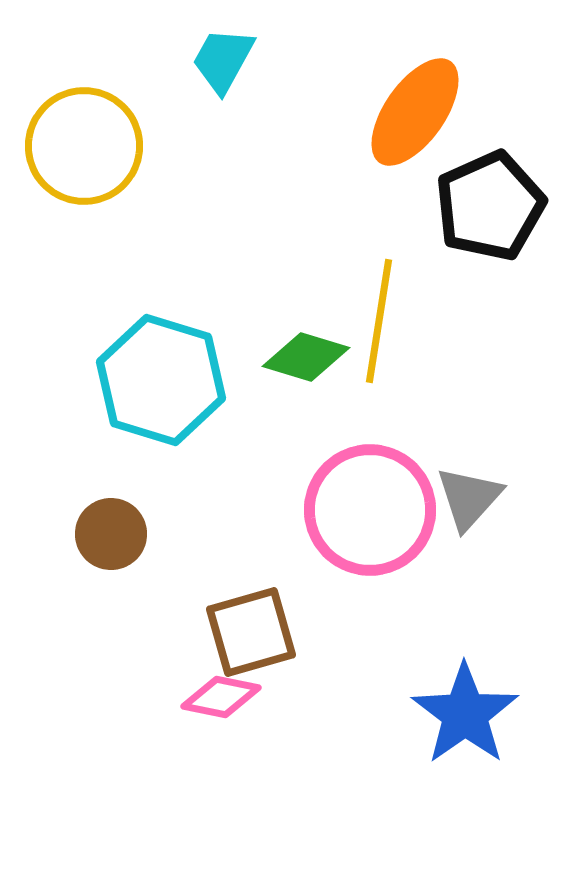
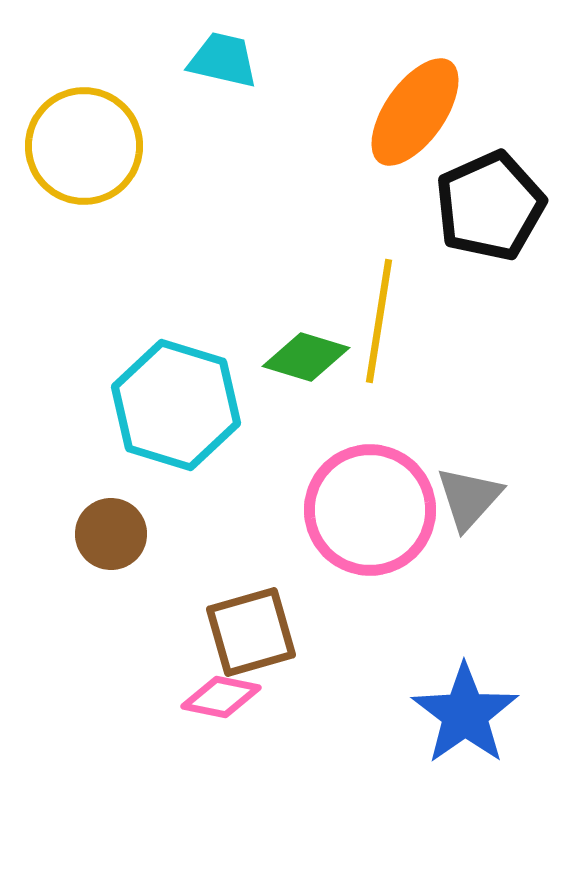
cyan trapezoid: rotated 74 degrees clockwise
cyan hexagon: moved 15 px right, 25 px down
